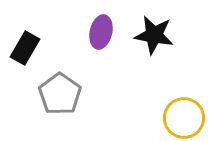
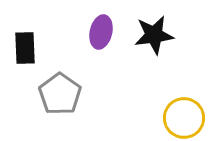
black star: rotated 18 degrees counterclockwise
black rectangle: rotated 32 degrees counterclockwise
